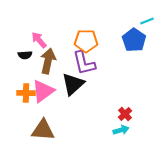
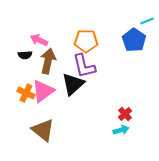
pink arrow: rotated 24 degrees counterclockwise
purple L-shape: moved 3 px down
orange cross: rotated 24 degrees clockwise
brown triangle: rotated 35 degrees clockwise
